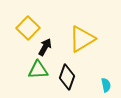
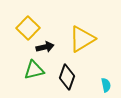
black arrow: rotated 48 degrees clockwise
green triangle: moved 4 px left; rotated 10 degrees counterclockwise
